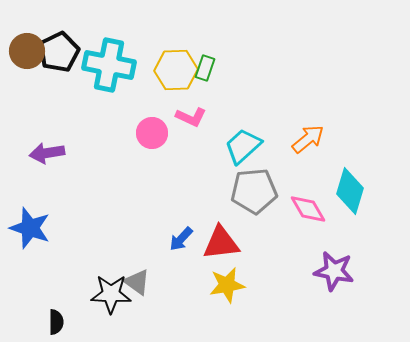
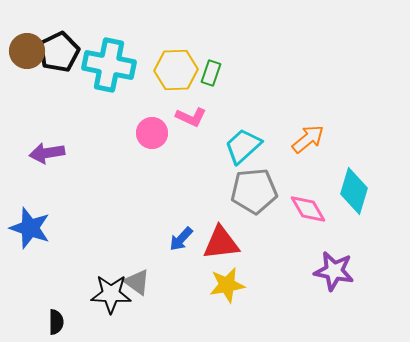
green rectangle: moved 6 px right, 5 px down
cyan diamond: moved 4 px right
